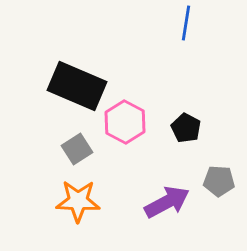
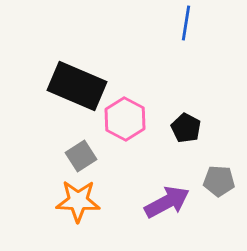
pink hexagon: moved 3 px up
gray square: moved 4 px right, 7 px down
